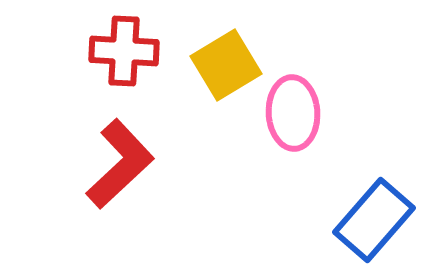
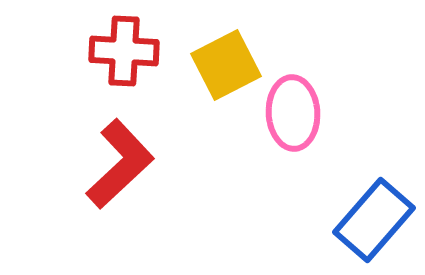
yellow square: rotated 4 degrees clockwise
